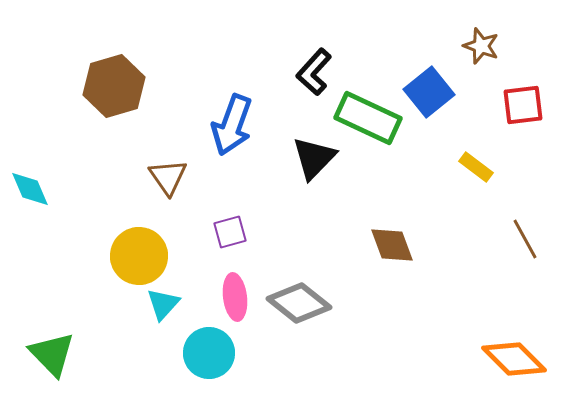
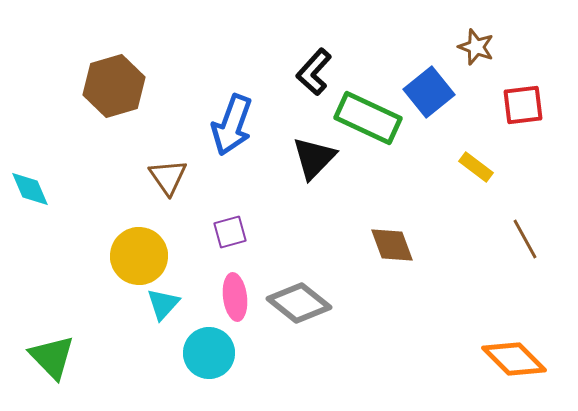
brown star: moved 5 px left, 1 px down
green triangle: moved 3 px down
